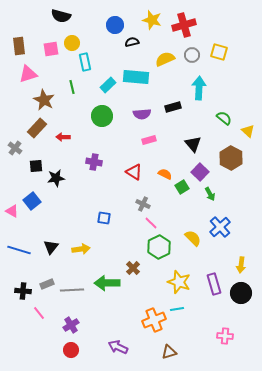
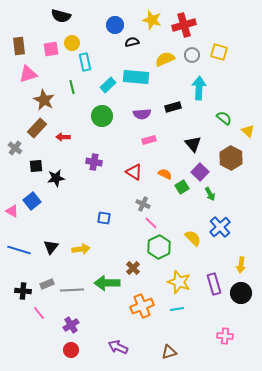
orange cross at (154, 320): moved 12 px left, 14 px up
